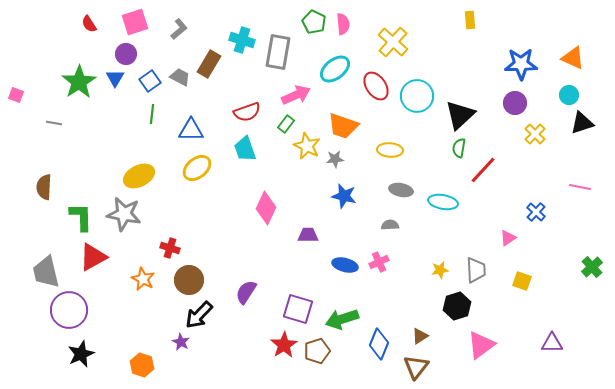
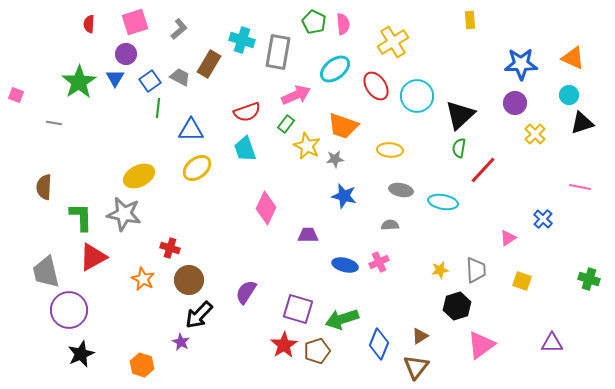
red semicircle at (89, 24): rotated 36 degrees clockwise
yellow cross at (393, 42): rotated 16 degrees clockwise
green line at (152, 114): moved 6 px right, 6 px up
blue cross at (536, 212): moved 7 px right, 7 px down
green cross at (592, 267): moved 3 px left, 12 px down; rotated 30 degrees counterclockwise
